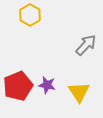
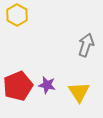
yellow hexagon: moved 13 px left
gray arrow: rotated 25 degrees counterclockwise
